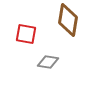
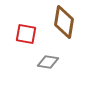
brown diamond: moved 4 px left, 2 px down
